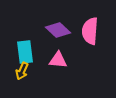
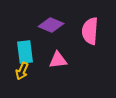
purple diamond: moved 7 px left, 5 px up; rotated 20 degrees counterclockwise
pink triangle: rotated 12 degrees counterclockwise
